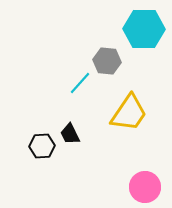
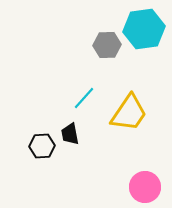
cyan hexagon: rotated 9 degrees counterclockwise
gray hexagon: moved 16 px up; rotated 8 degrees counterclockwise
cyan line: moved 4 px right, 15 px down
black trapezoid: rotated 15 degrees clockwise
